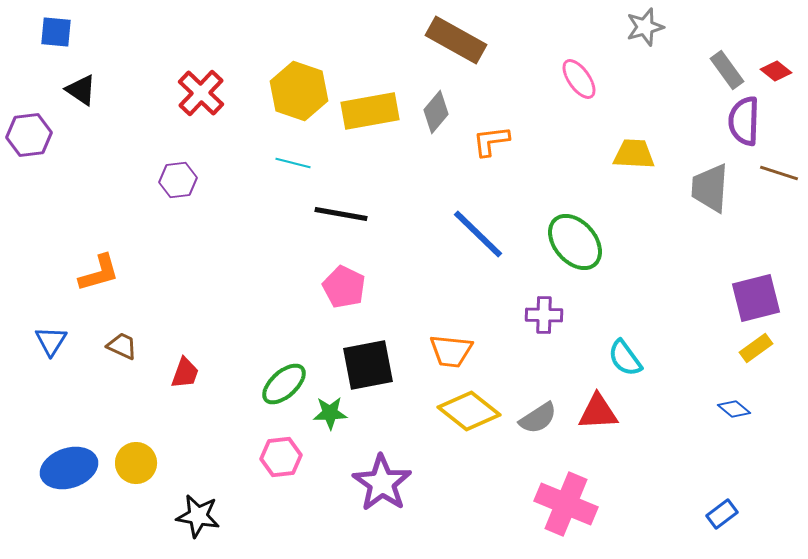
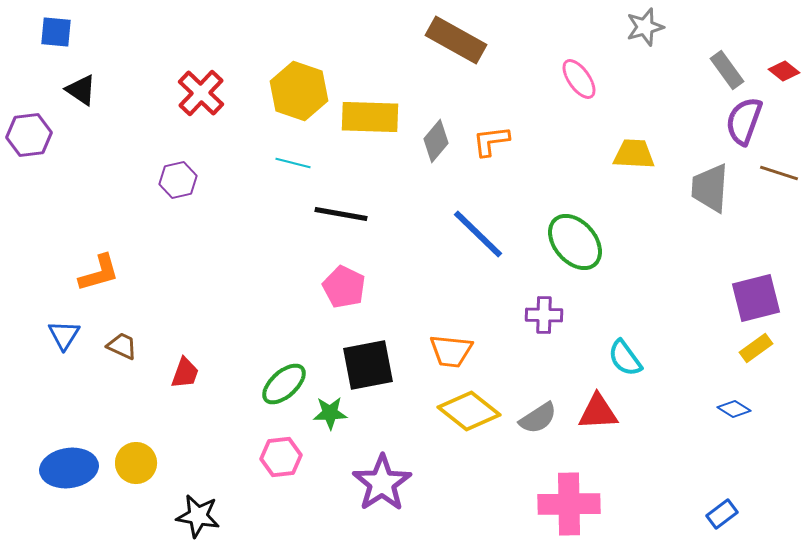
red diamond at (776, 71): moved 8 px right
yellow rectangle at (370, 111): moved 6 px down; rotated 12 degrees clockwise
gray diamond at (436, 112): moved 29 px down
purple semicircle at (744, 121): rotated 18 degrees clockwise
purple hexagon at (178, 180): rotated 6 degrees counterclockwise
blue triangle at (51, 341): moved 13 px right, 6 px up
blue diamond at (734, 409): rotated 8 degrees counterclockwise
blue ellipse at (69, 468): rotated 10 degrees clockwise
purple star at (382, 483): rotated 4 degrees clockwise
pink cross at (566, 504): moved 3 px right; rotated 24 degrees counterclockwise
